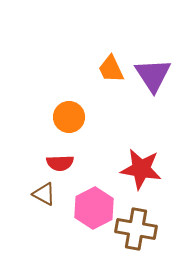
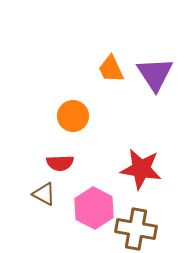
purple triangle: moved 2 px right, 1 px up
orange circle: moved 4 px right, 1 px up
pink hexagon: rotated 6 degrees counterclockwise
